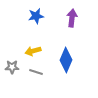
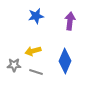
purple arrow: moved 2 px left, 3 px down
blue diamond: moved 1 px left, 1 px down
gray star: moved 2 px right, 2 px up
